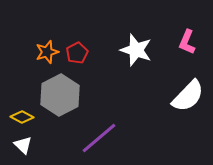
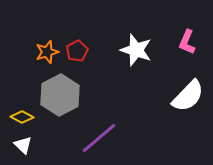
red pentagon: moved 2 px up
